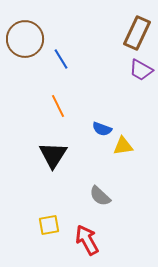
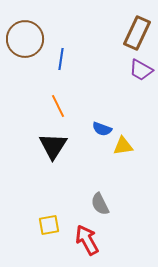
blue line: rotated 40 degrees clockwise
black triangle: moved 9 px up
gray semicircle: moved 8 px down; rotated 20 degrees clockwise
